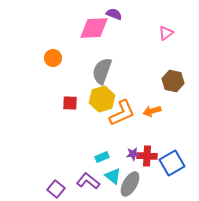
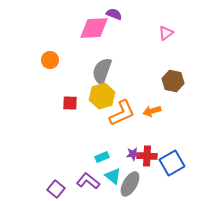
orange circle: moved 3 px left, 2 px down
yellow hexagon: moved 3 px up
